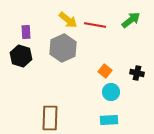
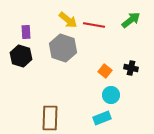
red line: moved 1 px left
gray hexagon: rotated 16 degrees counterclockwise
black cross: moved 6 px left, 5 px up
cyan circle: moved 3 px down
cyan rectangle: moved 7 px left, 2 px up; rotated 18 degrees counterclockwise
